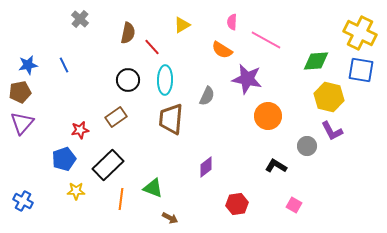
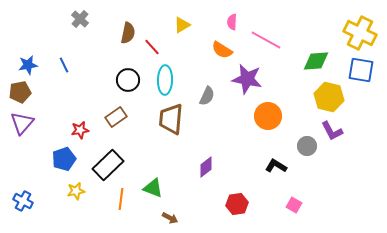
yellow star: rotated 12 degrees counterclockwise
